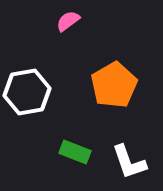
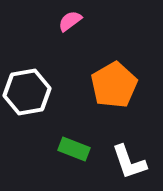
pink semicircle: moved 2 px right
green rectangle: moved 1 px left, 3 px up
